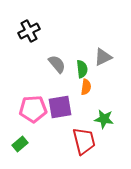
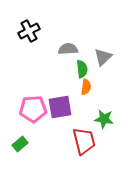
gray triangle: rotated 18 degrees counterclockwise
gray semicircle: moved 11 px right, 15 px up; rotated 54 degrees counterclockwise
